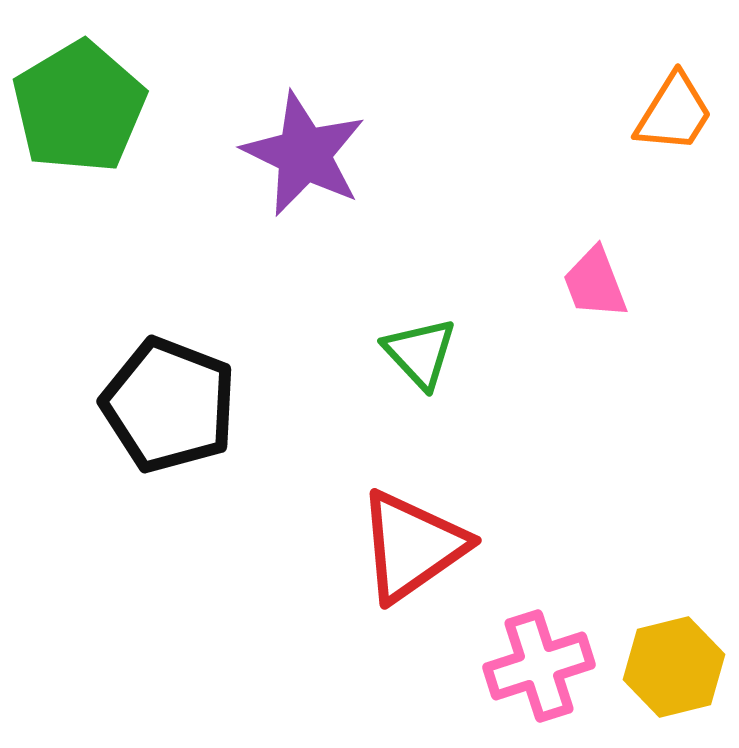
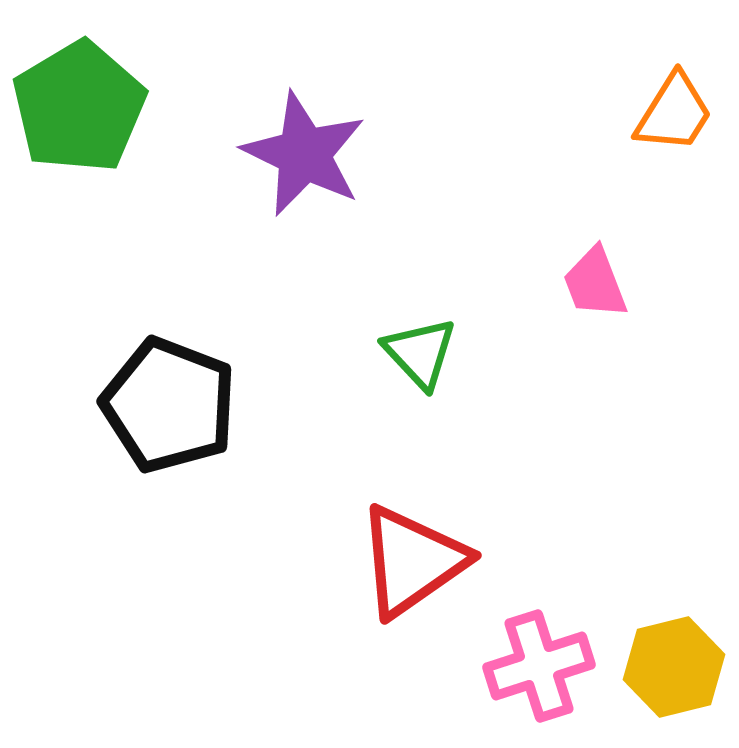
red triangle: moved 15 px down
